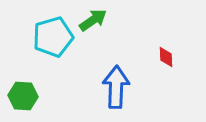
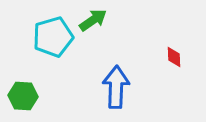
red diamond: moved 8 px right
